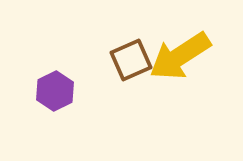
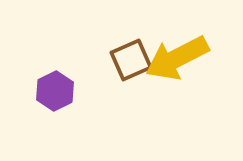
yellow arrow: moved 3 px left, 2 px down; rotated 6 degrees clockwise
